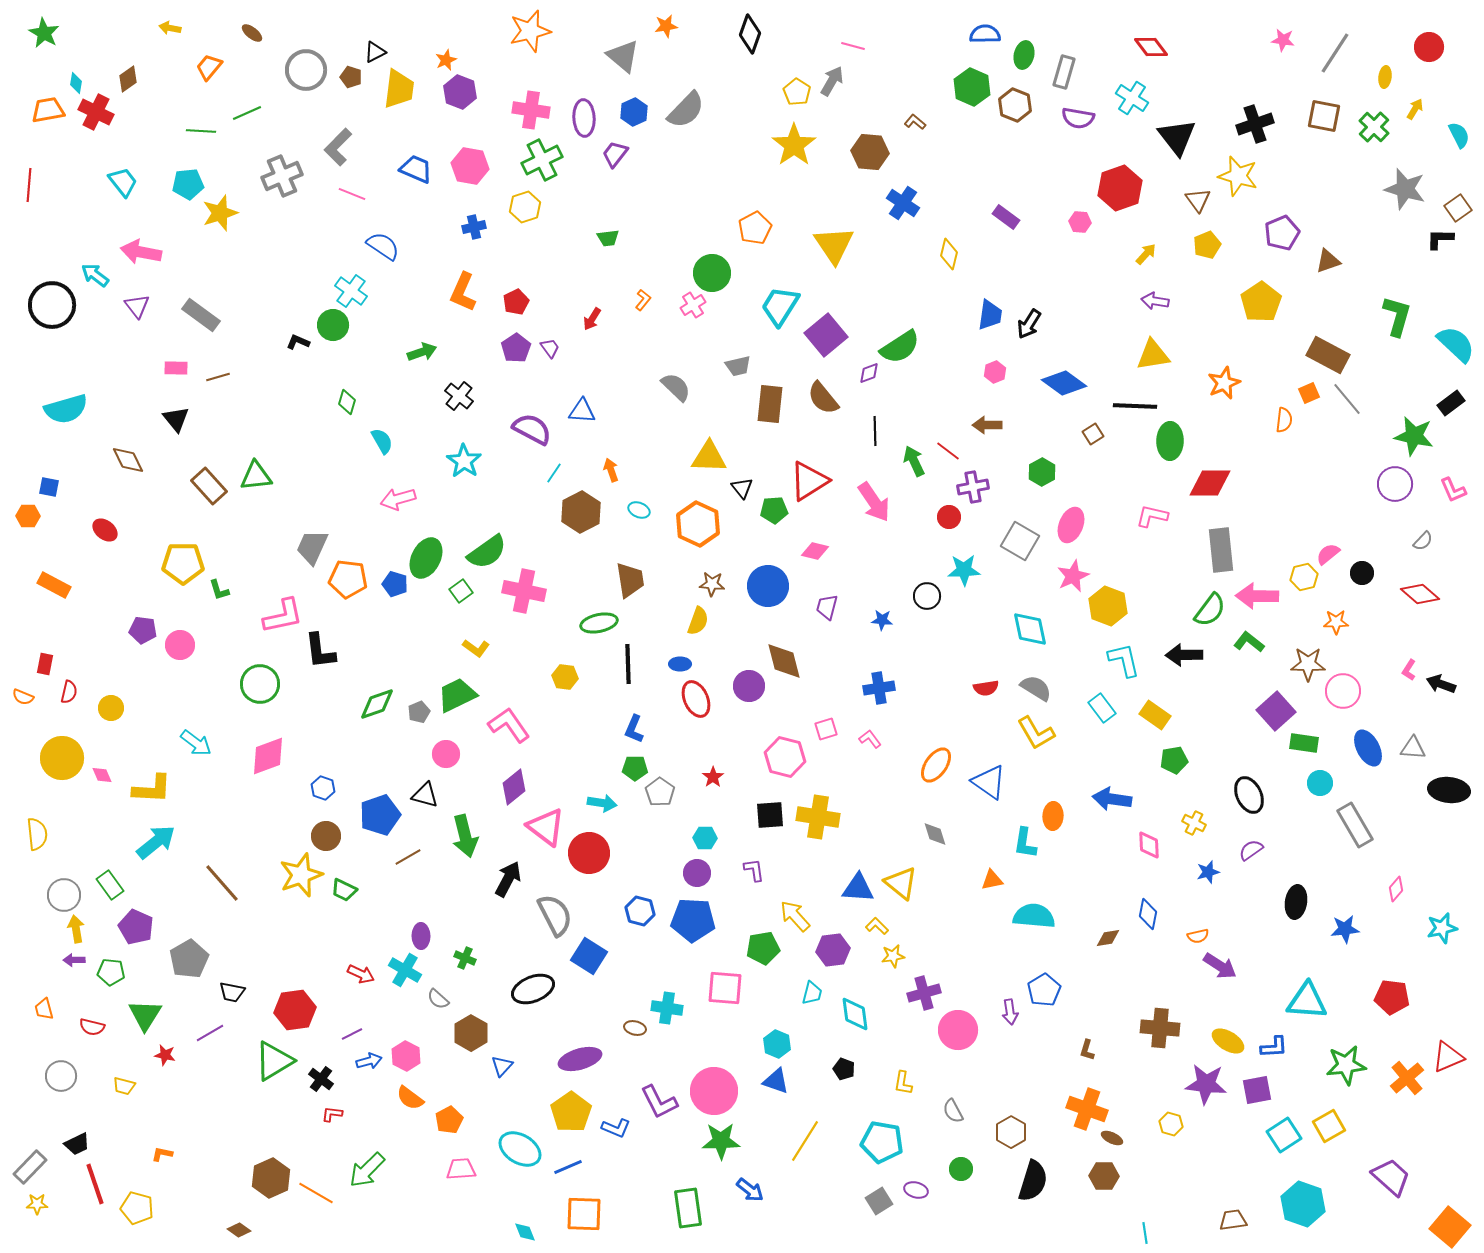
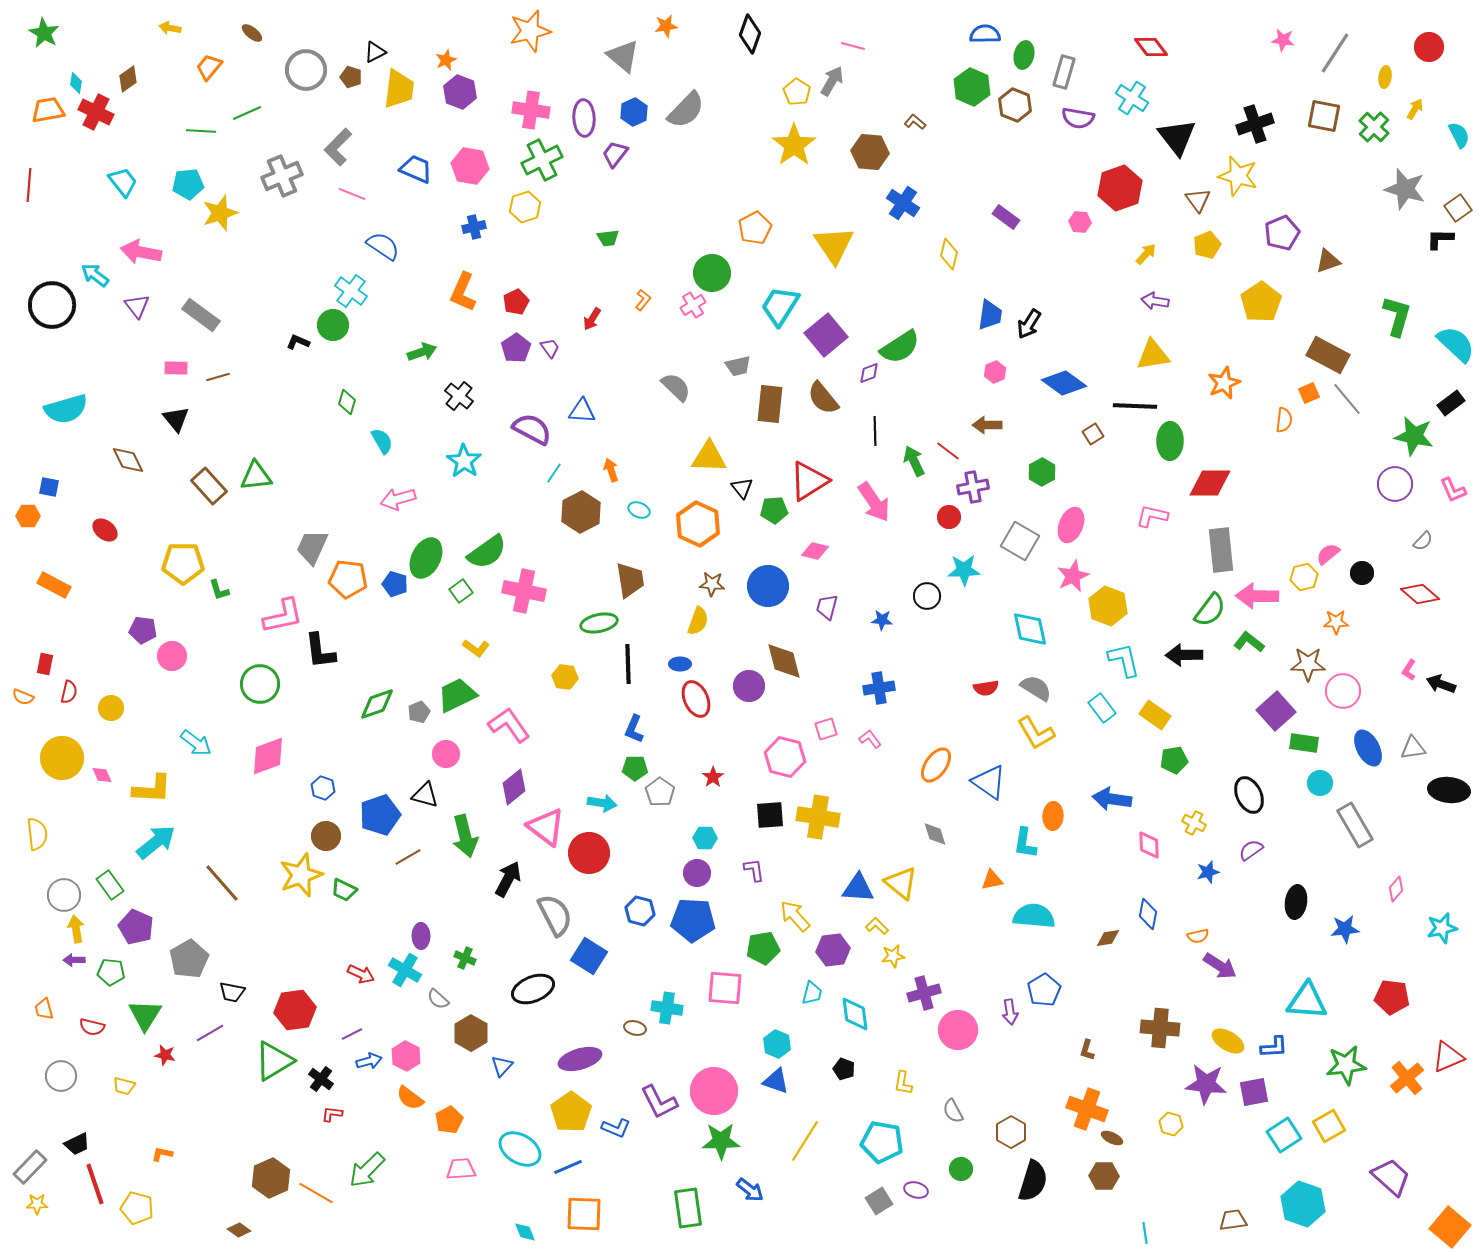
pink circle at (180, 645): moved 8 px left, 11 px down
gray triangle at (1413, 748): rotated 12 degrees counterclockwise
purple square at (1257, 1090): moved 3 px left, 2 px down
